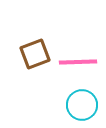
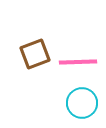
cyan circle: moved 2 px up
